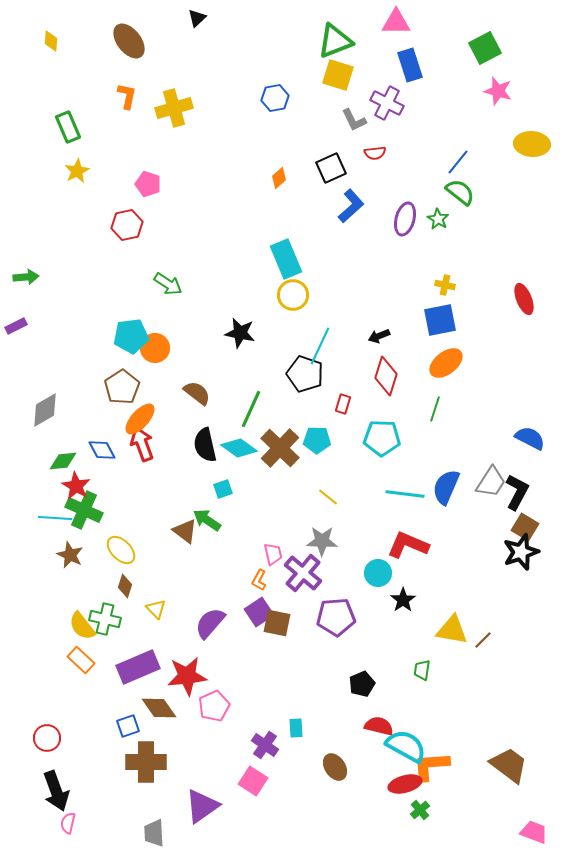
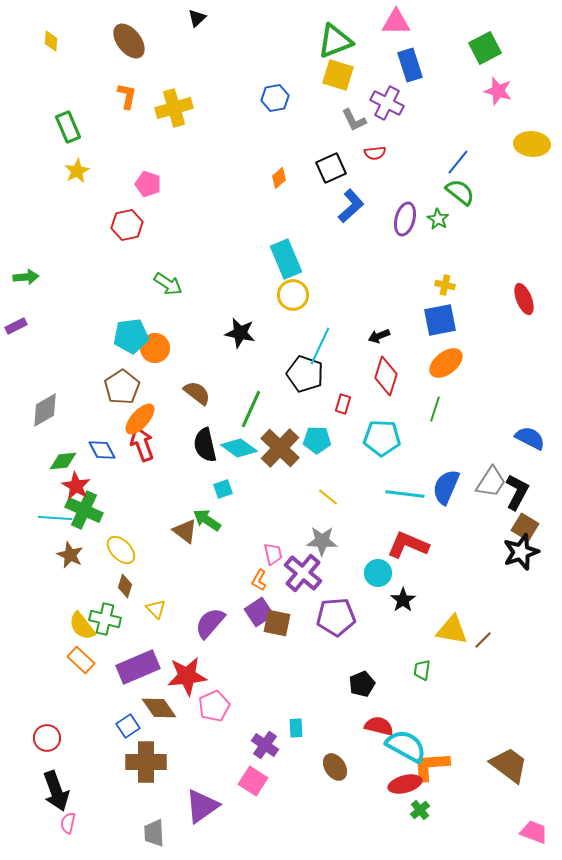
blue square at (128, 726): rotated 15 degrees counterclockwise
